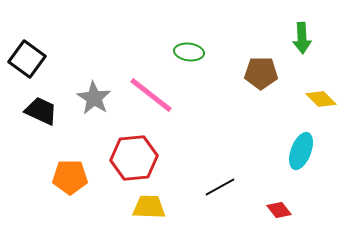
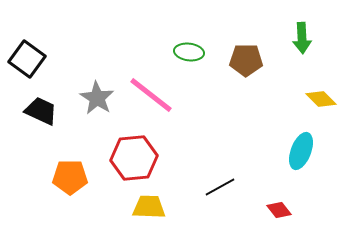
brown pentagon: moved 15 px left, 13 px up
gray star: moved 3 px right
